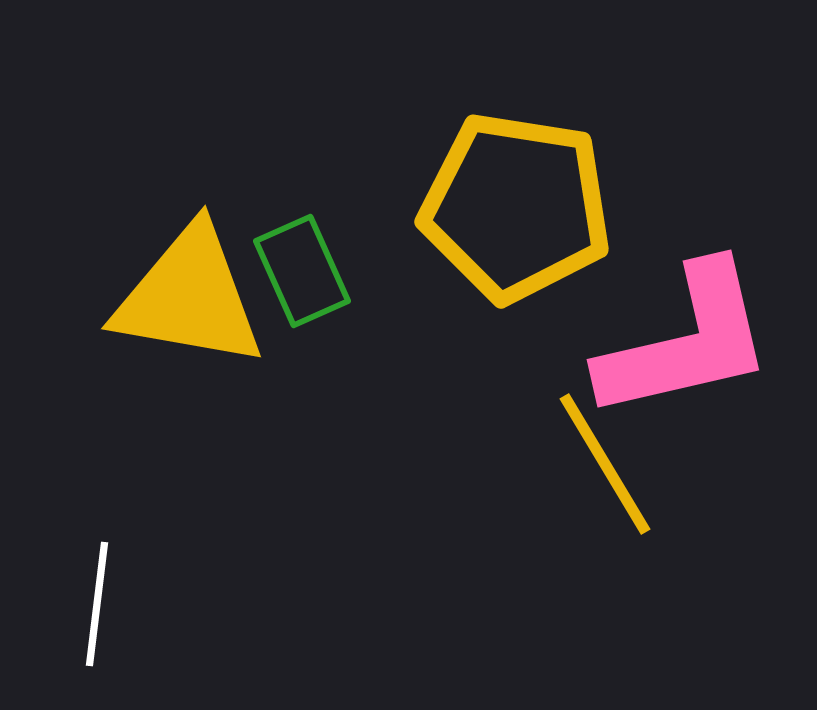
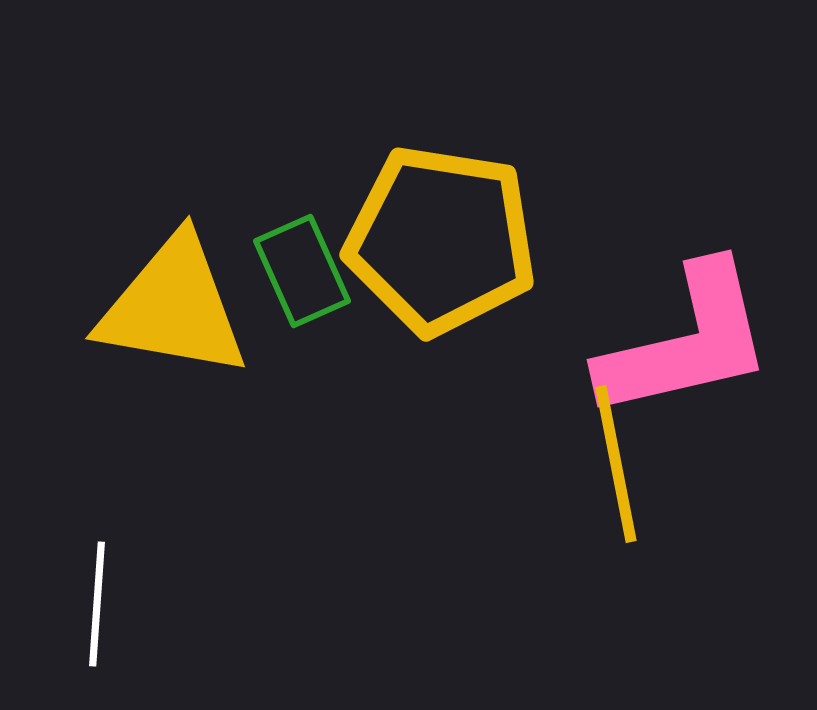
yellow pentagon: moved 75 px left, 33 px down
yellow triangle: moved 16 px left, 10 px down
yellow line: moved 11 px right; rotated 20 degrees clockwise
white line: rotated 3 degrees counterclockwise
